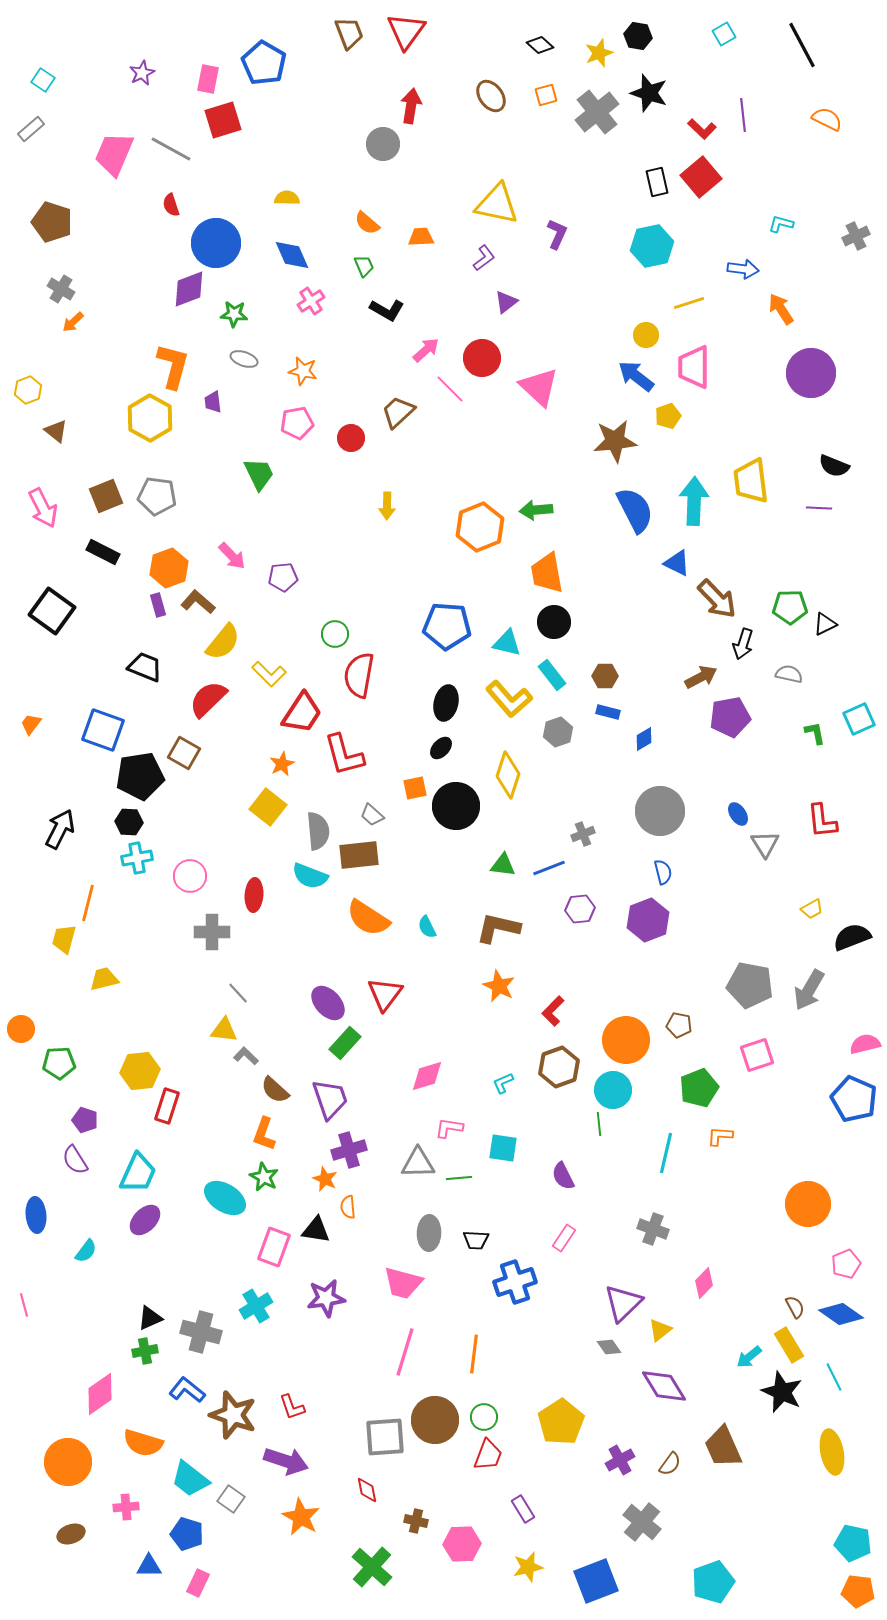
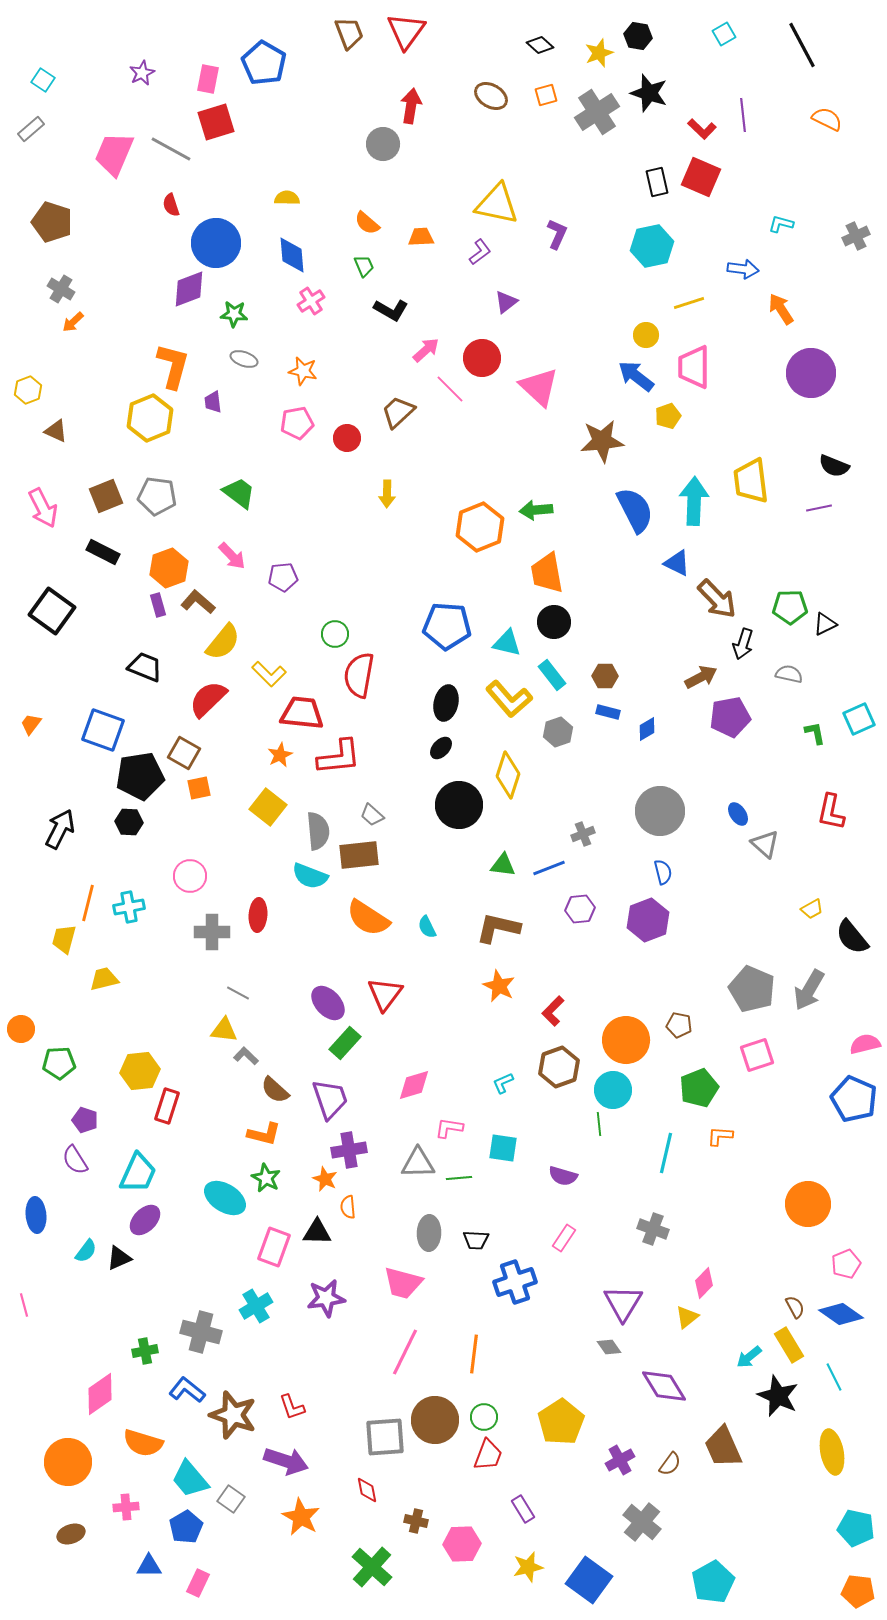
brown ellipse at (491, 96): rotated 24 degrees counterclockwise
gray cross at (597, 112): rotated 6 degrees clockwise
red square at (223, 120): moved 7 px left, 2 px down
red square at (701, 177): rotated 27 degrees counterclockwise
blue diamond at (292, 255): rotated 18 degrees clockwise
purple L-shape at (484, 258): moved 4 px left, 6 px up
black L-shape at (387, 310): moved 4 px right
yellow hexagon at (150, 418): rotated 9 degrees clockwise
brown triangle at (56, 431): rotated 15 degrees counterclockwise
red circle at (351, 438): moved 4 px left
brown star at (615, 441): moved 13 px left
green trapezoid at (259, 474): moved 20 px left, 19 px down; rotated 27 degrees counterclockwise
yellow arrow at (387, 506): moved 12 px up
purple line at (819, 508): rotated 15 degrees counterclockwise
red trapezoid at (302, 713): rotated 117 degrees counterclockwise
blue diamond at (644, 739): moved 3 px right, 10 px up
red L-shape at (344, 755): moved 5 px left, 2 px down; rotated 81 degrees counterclockwise
orange star at (282, 764): moved 2 px left, 9 px up
orange square at (415, 788): moved 216 px left
black circle at (456, 806): moved 3 px right, 1 px up
red L-shape at (822, 821): moved 9 px right, 9 px up; rotated 18 degrees clockwise
gray triangle at (765, 844): rotated 16 degrees counterclockwise
cyan cross at (137, 858): moved 8 px left, 49 px down
red ellipse at (254, 895): moved 4 px right, 20 px down
black semicircle at (852, 937): rotated 108 degrees counterclockwise
gray pentagon at (750, 985): moved 2 px right, 4 px down; rotated 12 degrees clockwise
gray line at (238, 993): rotated 20 degrees counterclockwise
pink diamond at (427, 1076): moved 13 px left, 9 px down
orange L-shape at (264, 1134): rotated 96 degrees counterclockwise
purple cross at (349, 1150): rotated 8 degrees clockwise
purple semicircle at (563, 1176): rotated 48 degrees counterclockwise
green star at (264, 1177): moved 2 px right, 1 px down
black triangle at (316, 1230): moved 1 px right, 2 px down; rotated 8 degrees counterclockwise
purple triangle at (623, 1303): rotated 15 degrees counterclockwise
black triangle at (150, 1318): moved 31 px left, 60 px up
yellow triangle at (660, 1330): moved 27 px right, 13 px up
pink line at (405, 1352): rotated 9 degrees clockwise
black star at (782, 1392): moved 4 px left, 4 px down
cyan trapezoid at (190, 1479): rotated 12 degrees clockwise
blue pentagon at (187, 1534): moved 1 px left, 7 px up; rotated 24 degrees clockwise
cyan pentagon at (853, 1543): moved 3 px right, 15 px up
blue square at (596, 1581): moved 7 px left, 1 px up; rotated 33 degrees counterclockwise
cyan pentagon at (713, 1582): rotated 9 degrees counterclockwise
